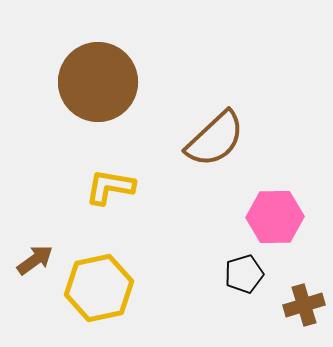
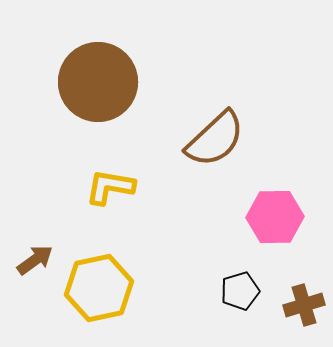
black pentagon: moved 4 px left, 17 px down
